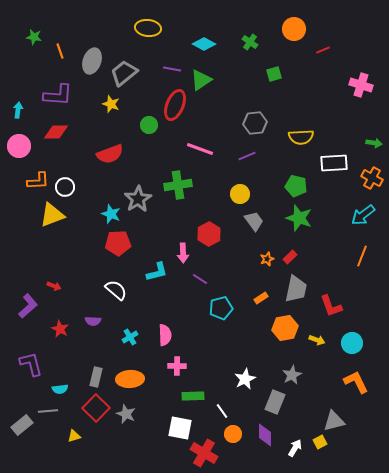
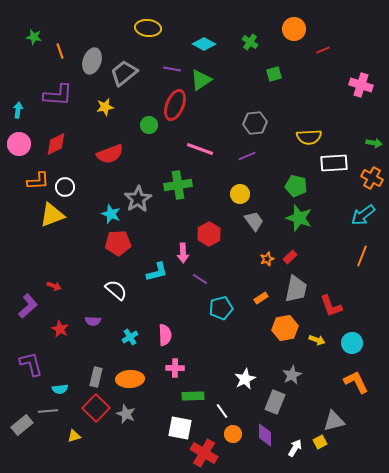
yellow star at (111, 104): moved 6 px left, 3 px down; rotated 30 degrees counterclockwise
red diamond at (56, 132): moved 12 px down; rotated 25 degrees counterclockwise
yellow semicircle at (301, 137): moved 8 px right
pink circle at (19, 146): moved 2 px up
pink cross at (177, 366): moved 2 px left, 2 px down
